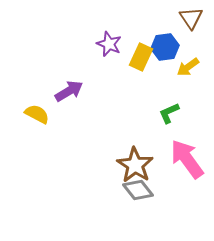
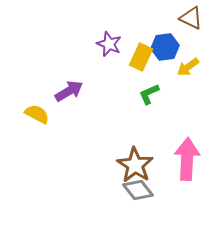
brown triangle: rotated 30 degrees counterclockwise
green L-shape: moved 20 px left, 19 px up
pink arrow: rotated 39 degrees clockwise
